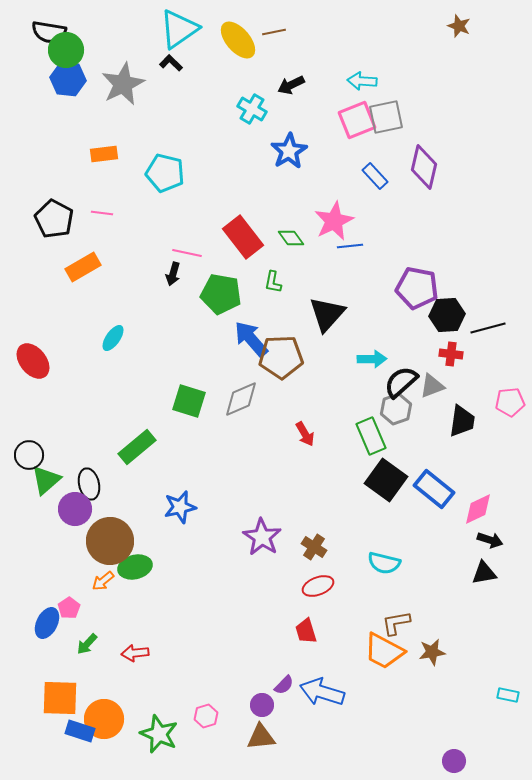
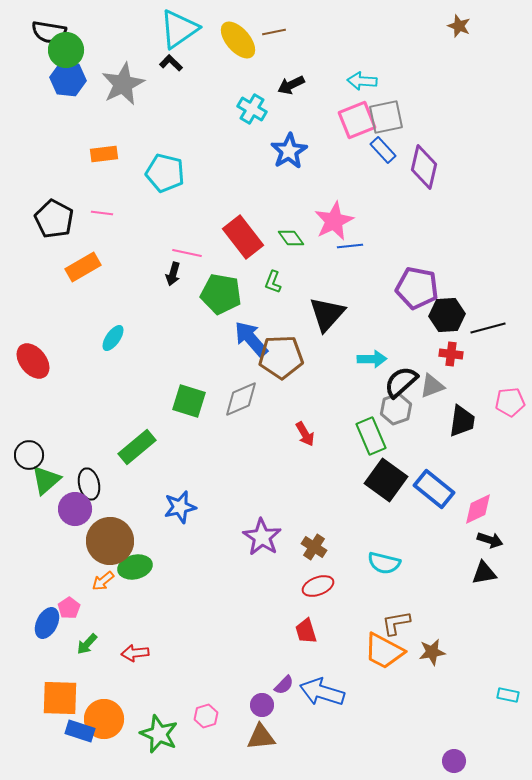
blue rectangle at (375, 176): moved 8 px right, 26 px up
green L-shape at (273, 282): rotated 10 degrees clockwise
